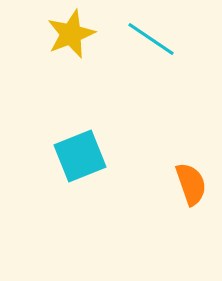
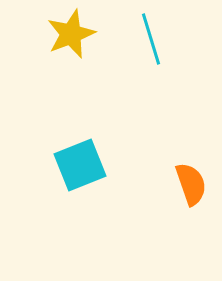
cyan line: rotated 39 degrees clockwise
cyan square: moved 9 px down
